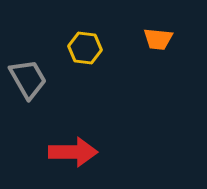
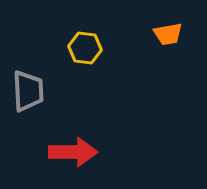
orange trapezoid: moved 10 px right, 5 px up; rotated 16 degrees counterclockwise
gray trapezoid: moved 12 px down; rotated 27 degrees clockwise
